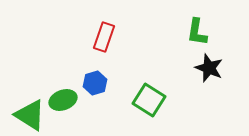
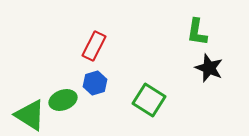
red rectangle: moved 10 px left, 9 px down; rotated 8 degrees clockwise
